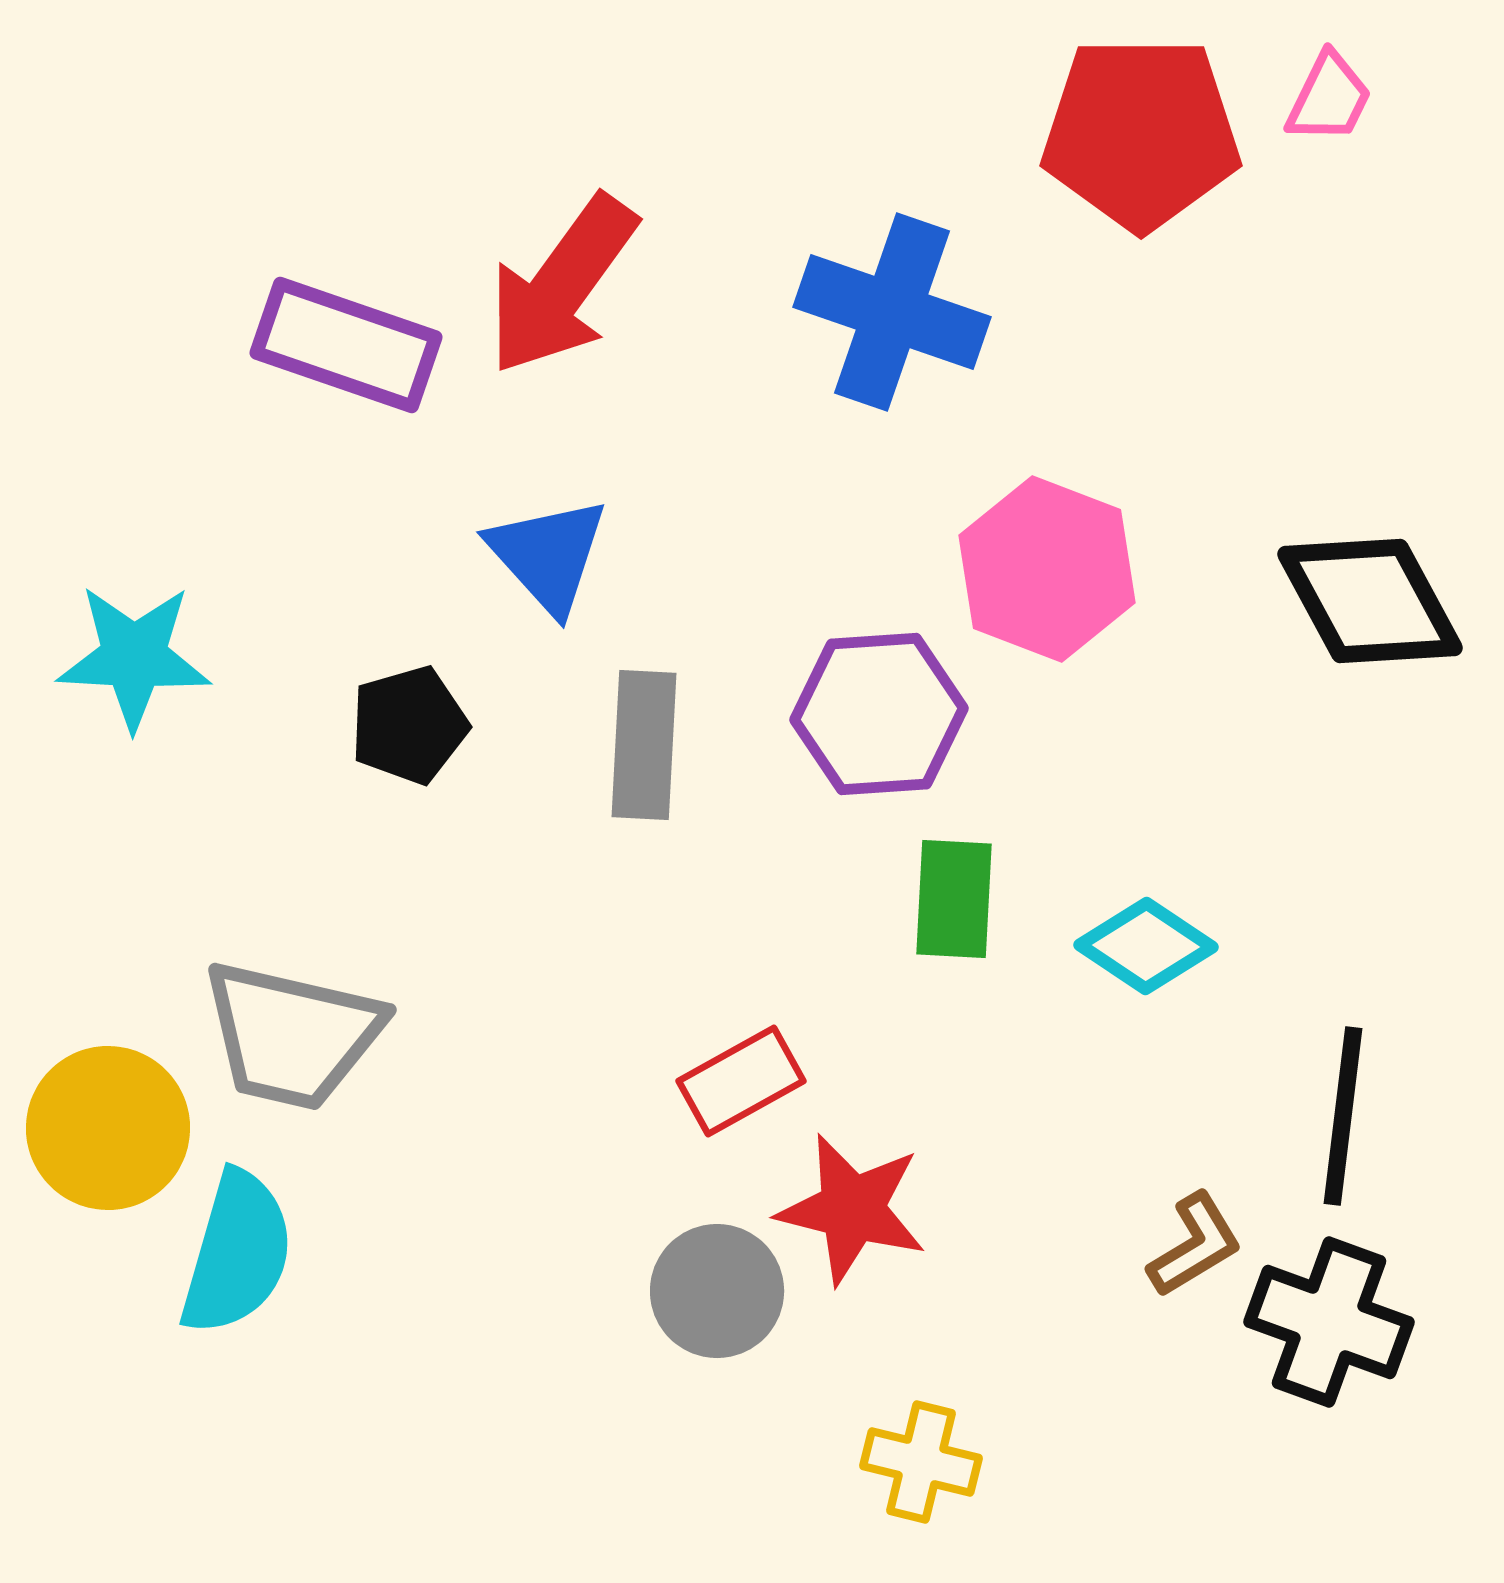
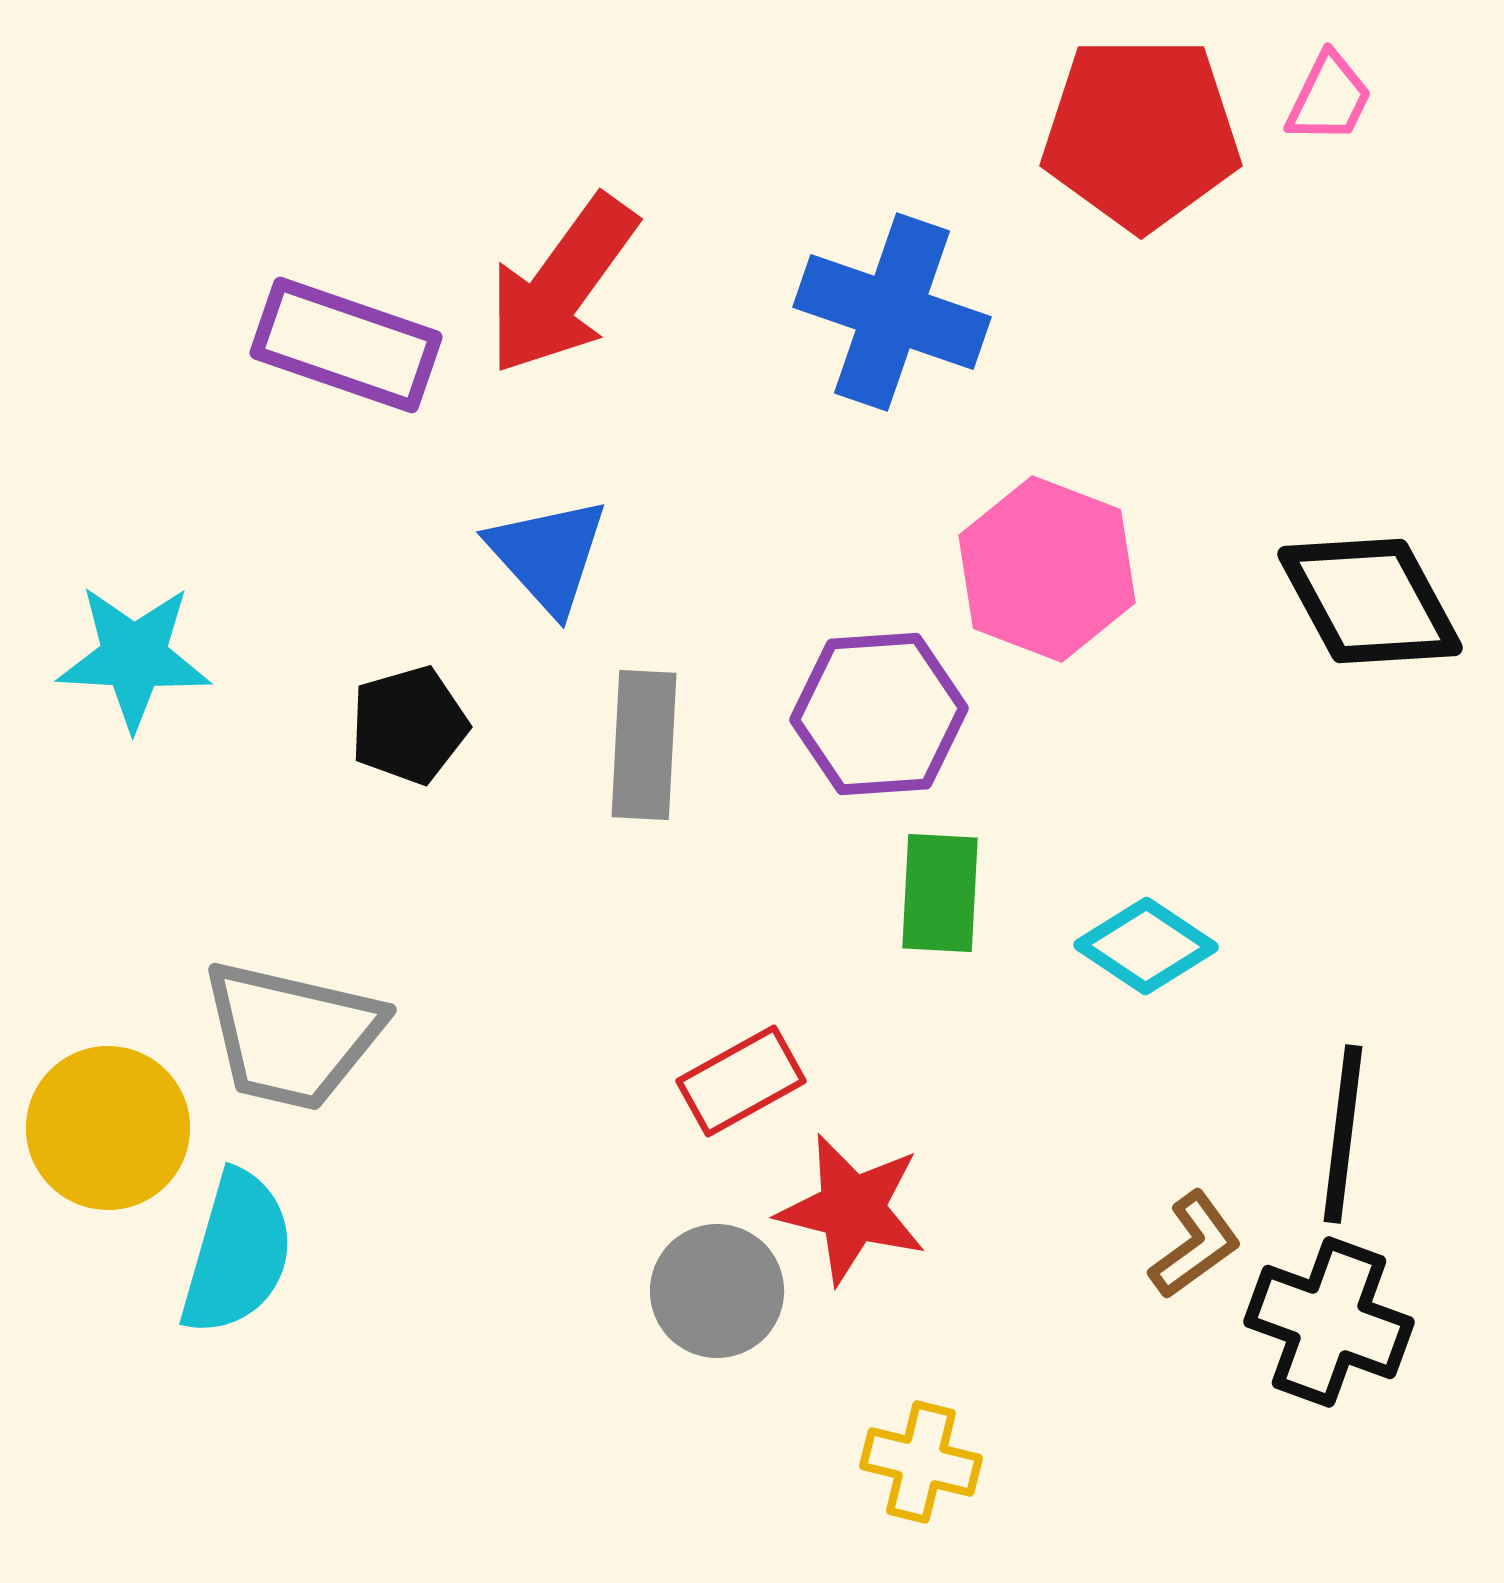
green rectangle: moved 14 px left, 6 px up
black line: moved 18 px down
brown L-shape: rotated 5 degrees counterclockwise
